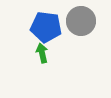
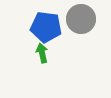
gray circle: moved 2 px up
